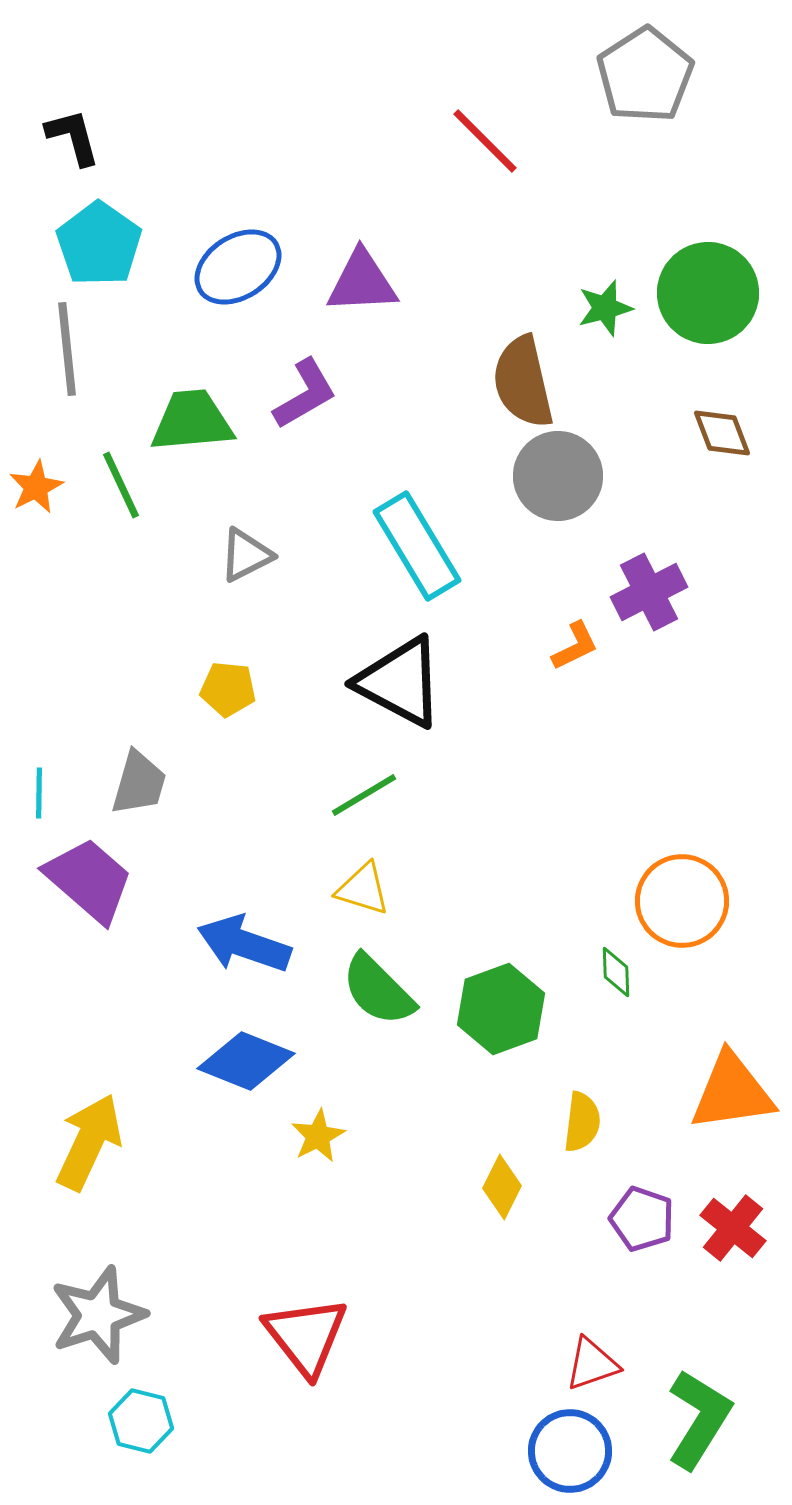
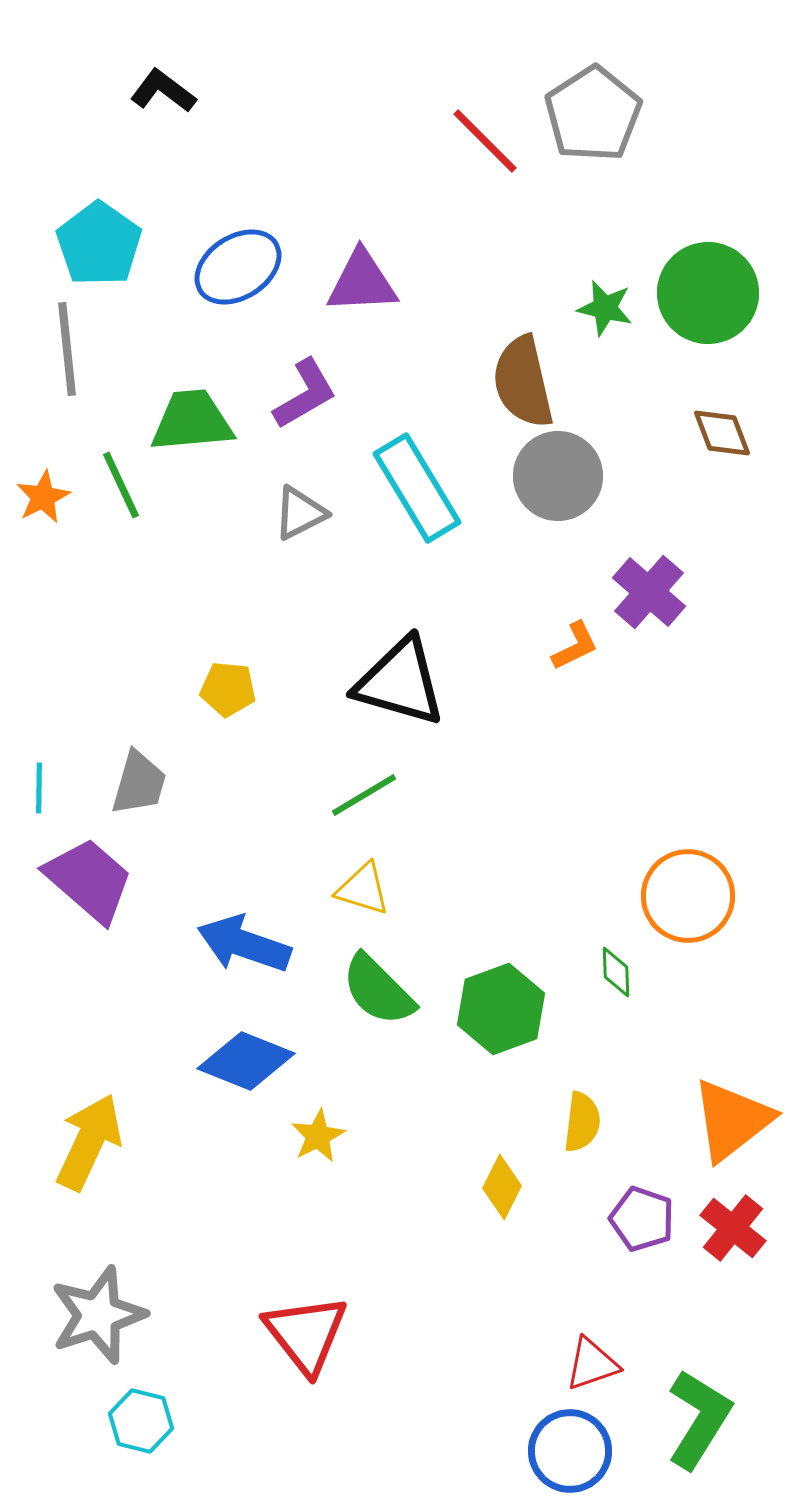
gray pentagon at (645, 75): moved 52 px left, 39 px down
black L-shape at (73, 137): moved 90 px right, 46 px up; rotated 38 degrees counterclockwise
green star at (605, 308): rotated 28 degrees clockwise
orange star at (36, 487): moved 7 px right, 10 px down
cyan rectangle at (417, 546): moved 58 px up
gray triangle at (246, 555): moved 54 px right, 42 px up
purple cross at (649, 592): rotated 22 degrees counterclockwise
black triangle at (400, 682): rotated 12 degrees counterclockwise
cyan line at (39, 793): moved 5 px up
orange circle at (682, 901): moved 6 px right, 5 px up
orange triangle at (732, 1092): moved 28 px down; rotated 30 degrees counterclockwise
red triangle at (306, 1336): moved 2 px up
